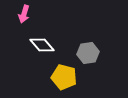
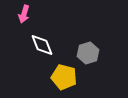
white diamond: rotated 20 degrees clockwise
gray hexagon: rotated 10 degrees counterclockwise
